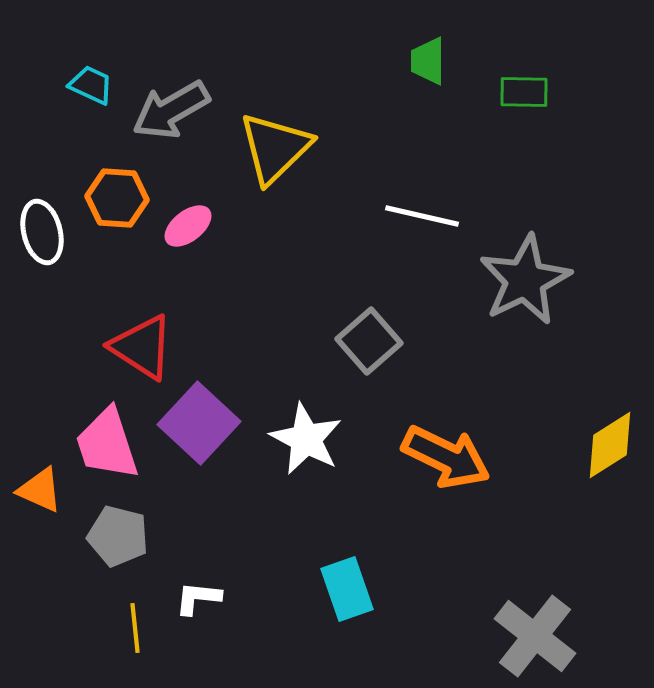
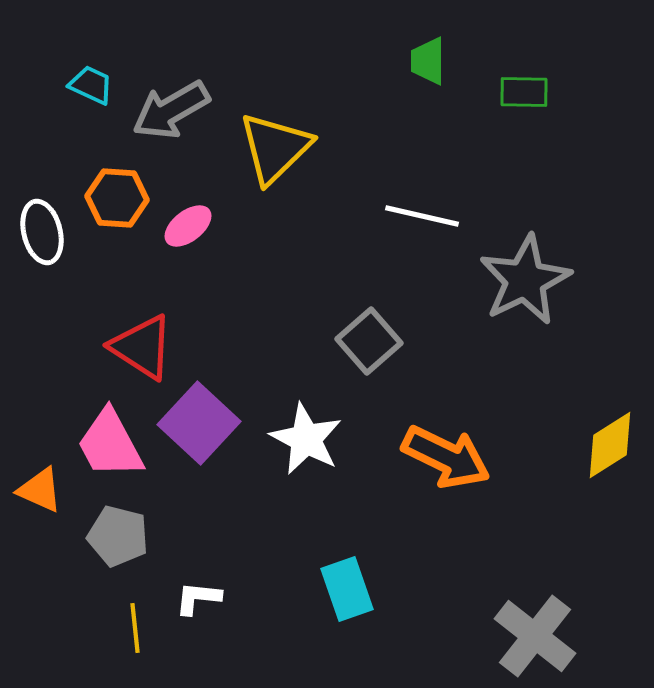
pink trapezoid: moved 3 px right; rotated 10 degrees counterclockwise
